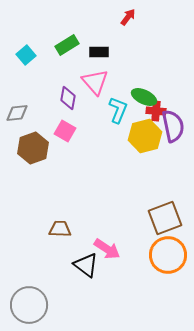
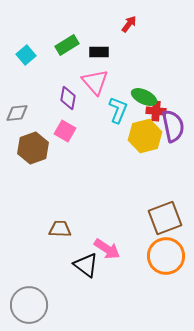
red arrow: moved 1 px right, 7 px down
orange circle: moved 2 px left, 1 px down
